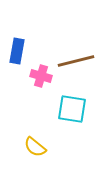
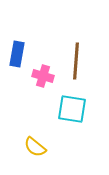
blue rectangle: moved 3 px down
brown line: rotated 72 degrees counterclockwise
pink cross: moved 2 px right
